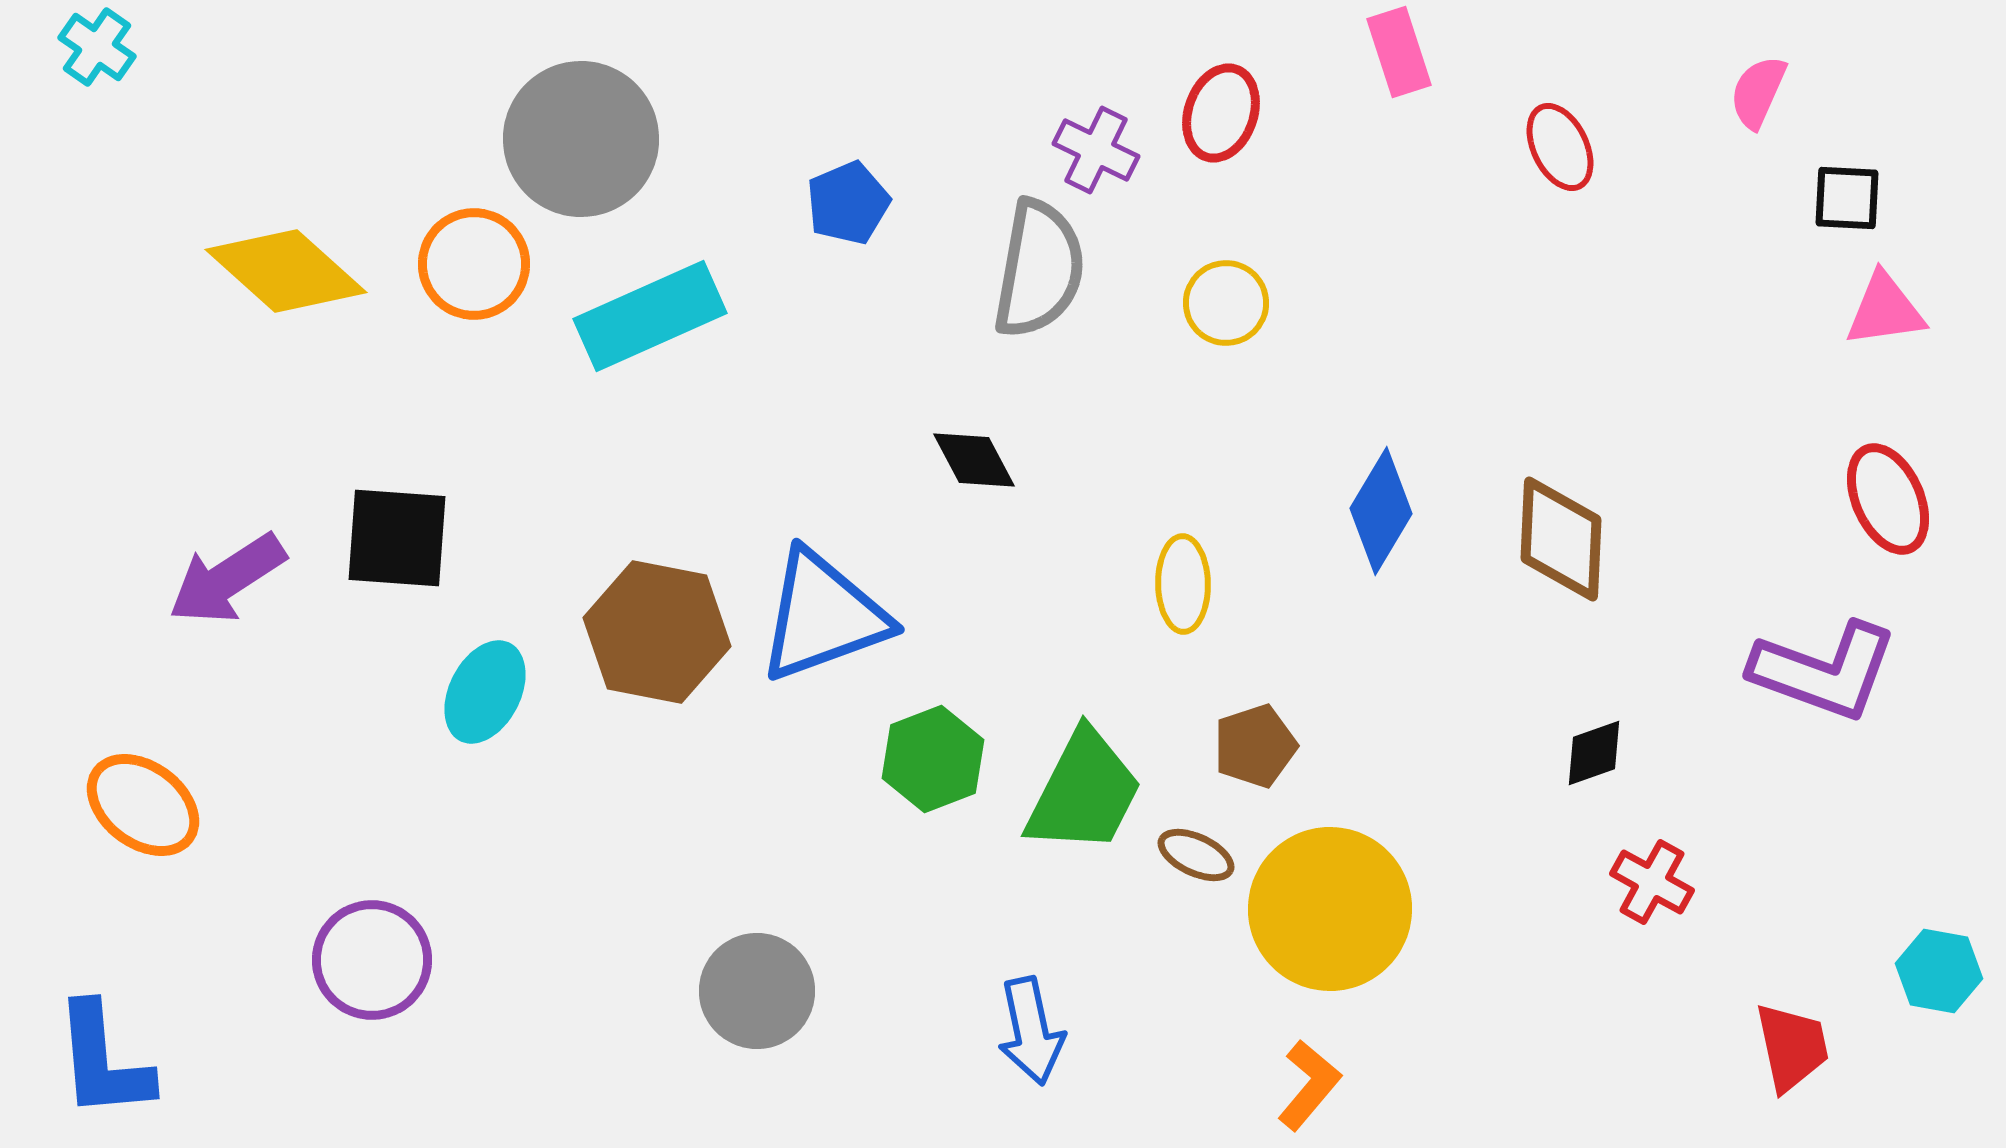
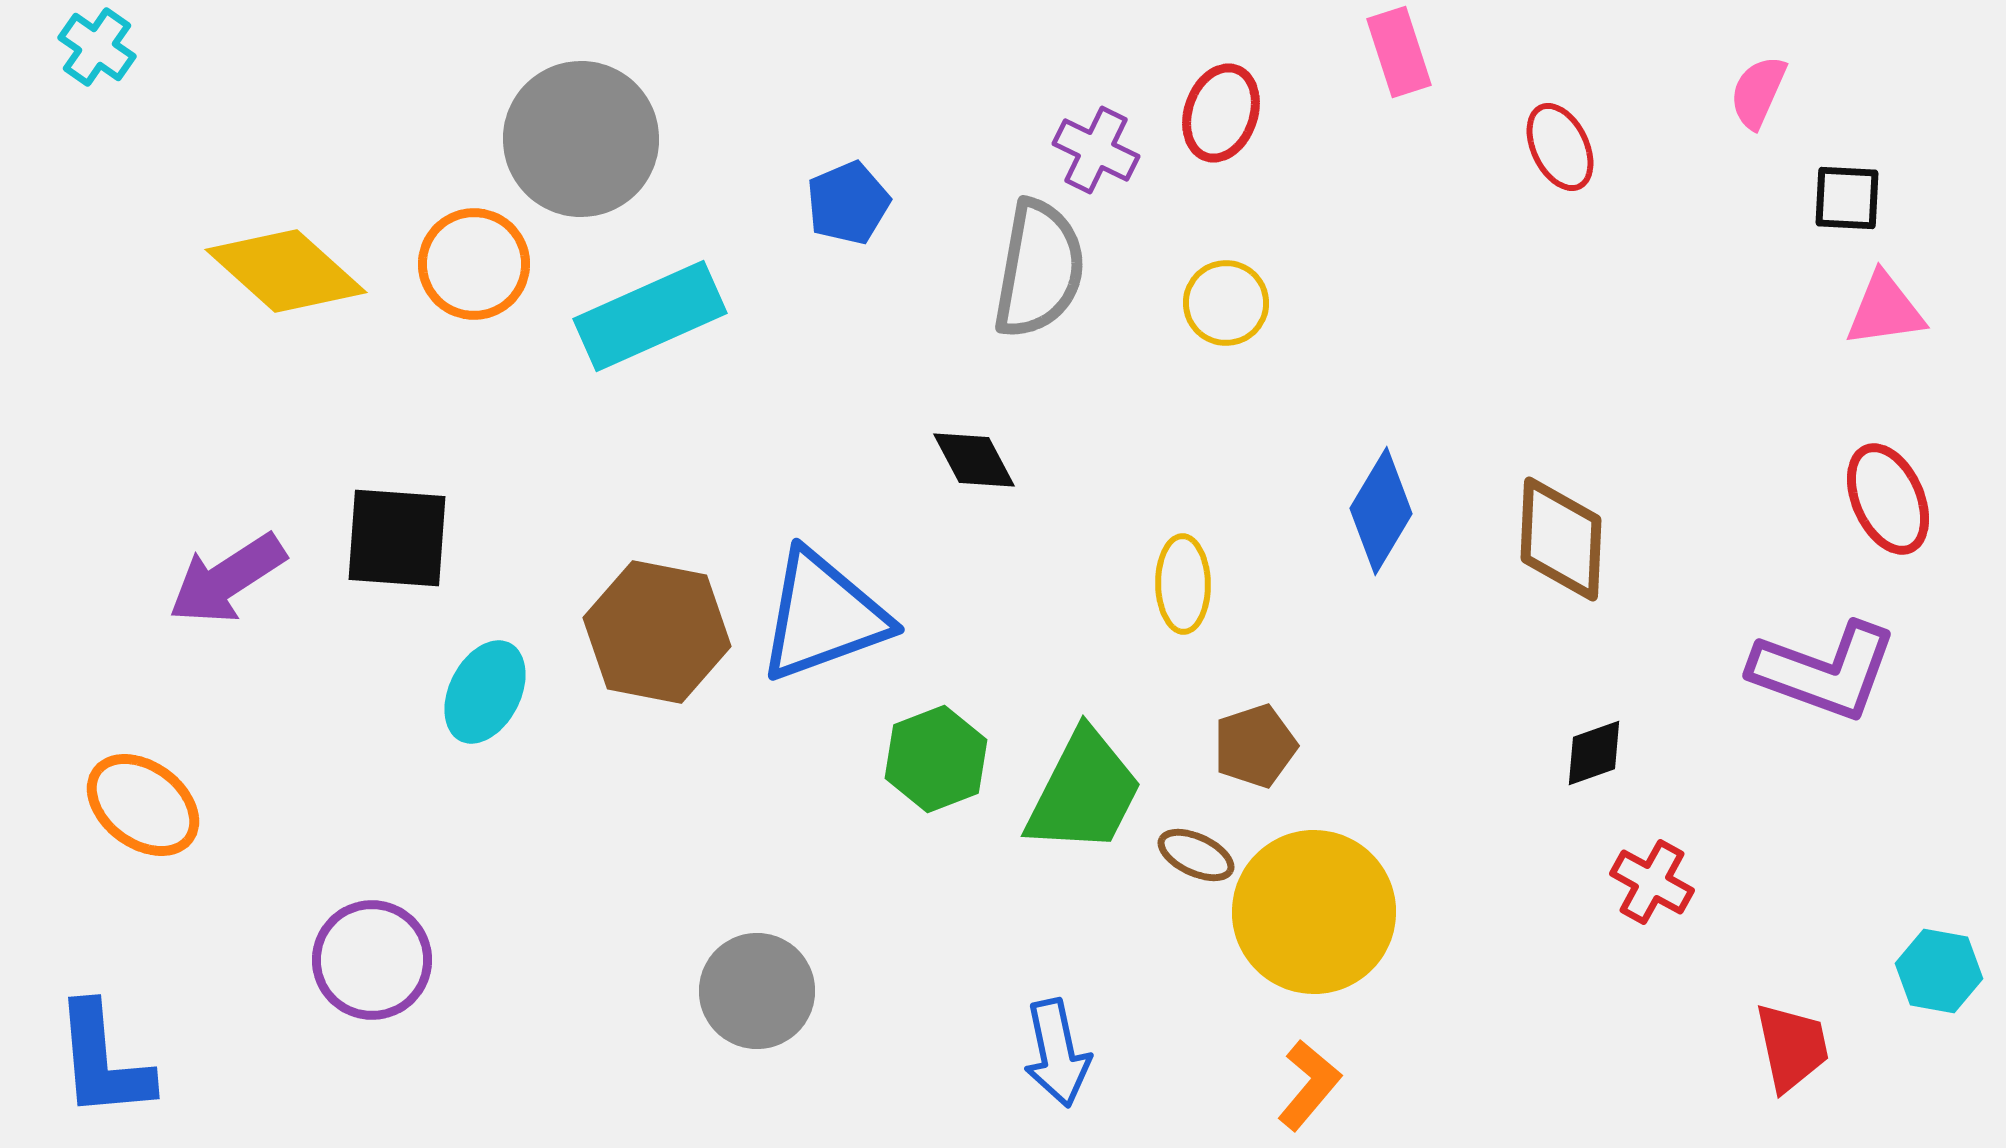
green hexagon at (933, 759): moved 3 px right
yellow circle at (1330, 909): moved 16 px left, 3 px down
blue arrow at (1031, 1031): moved 26 px right, 22 px down
